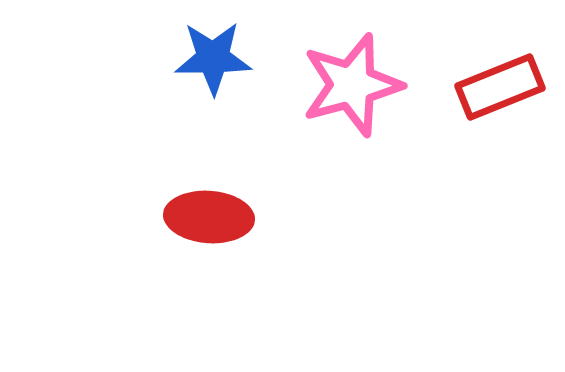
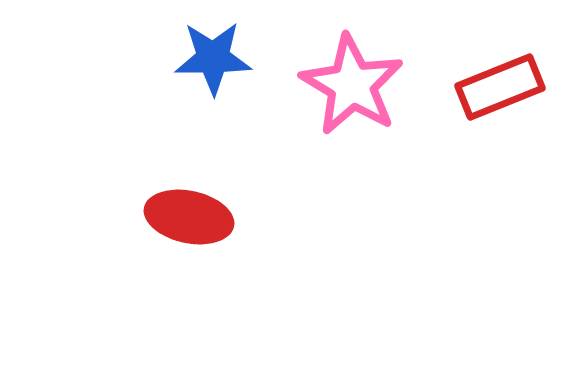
pink star: rotated 26 degrees counterclockwise
red ellipse: moved 20 px left; rotated 8 degrees clockwise
